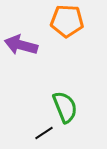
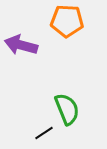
green semicircle: moved 2 px right, 2 px down
